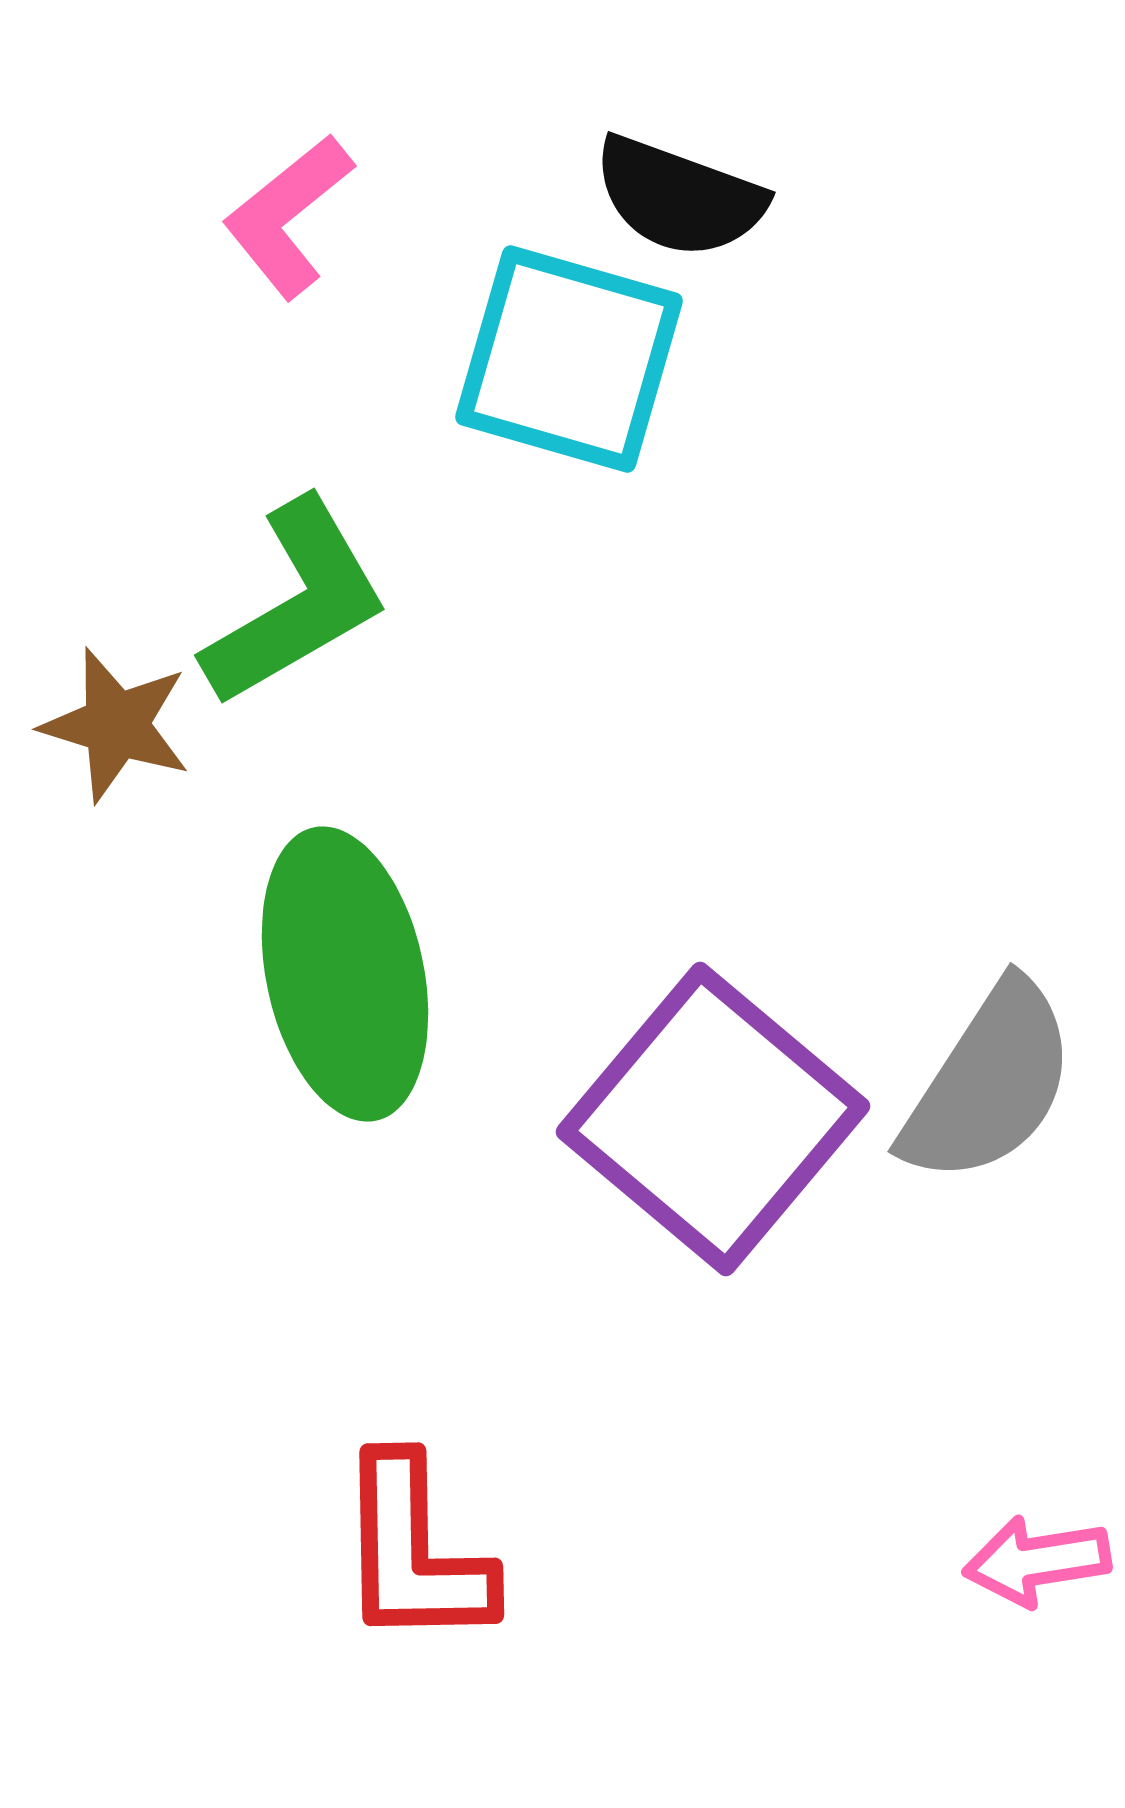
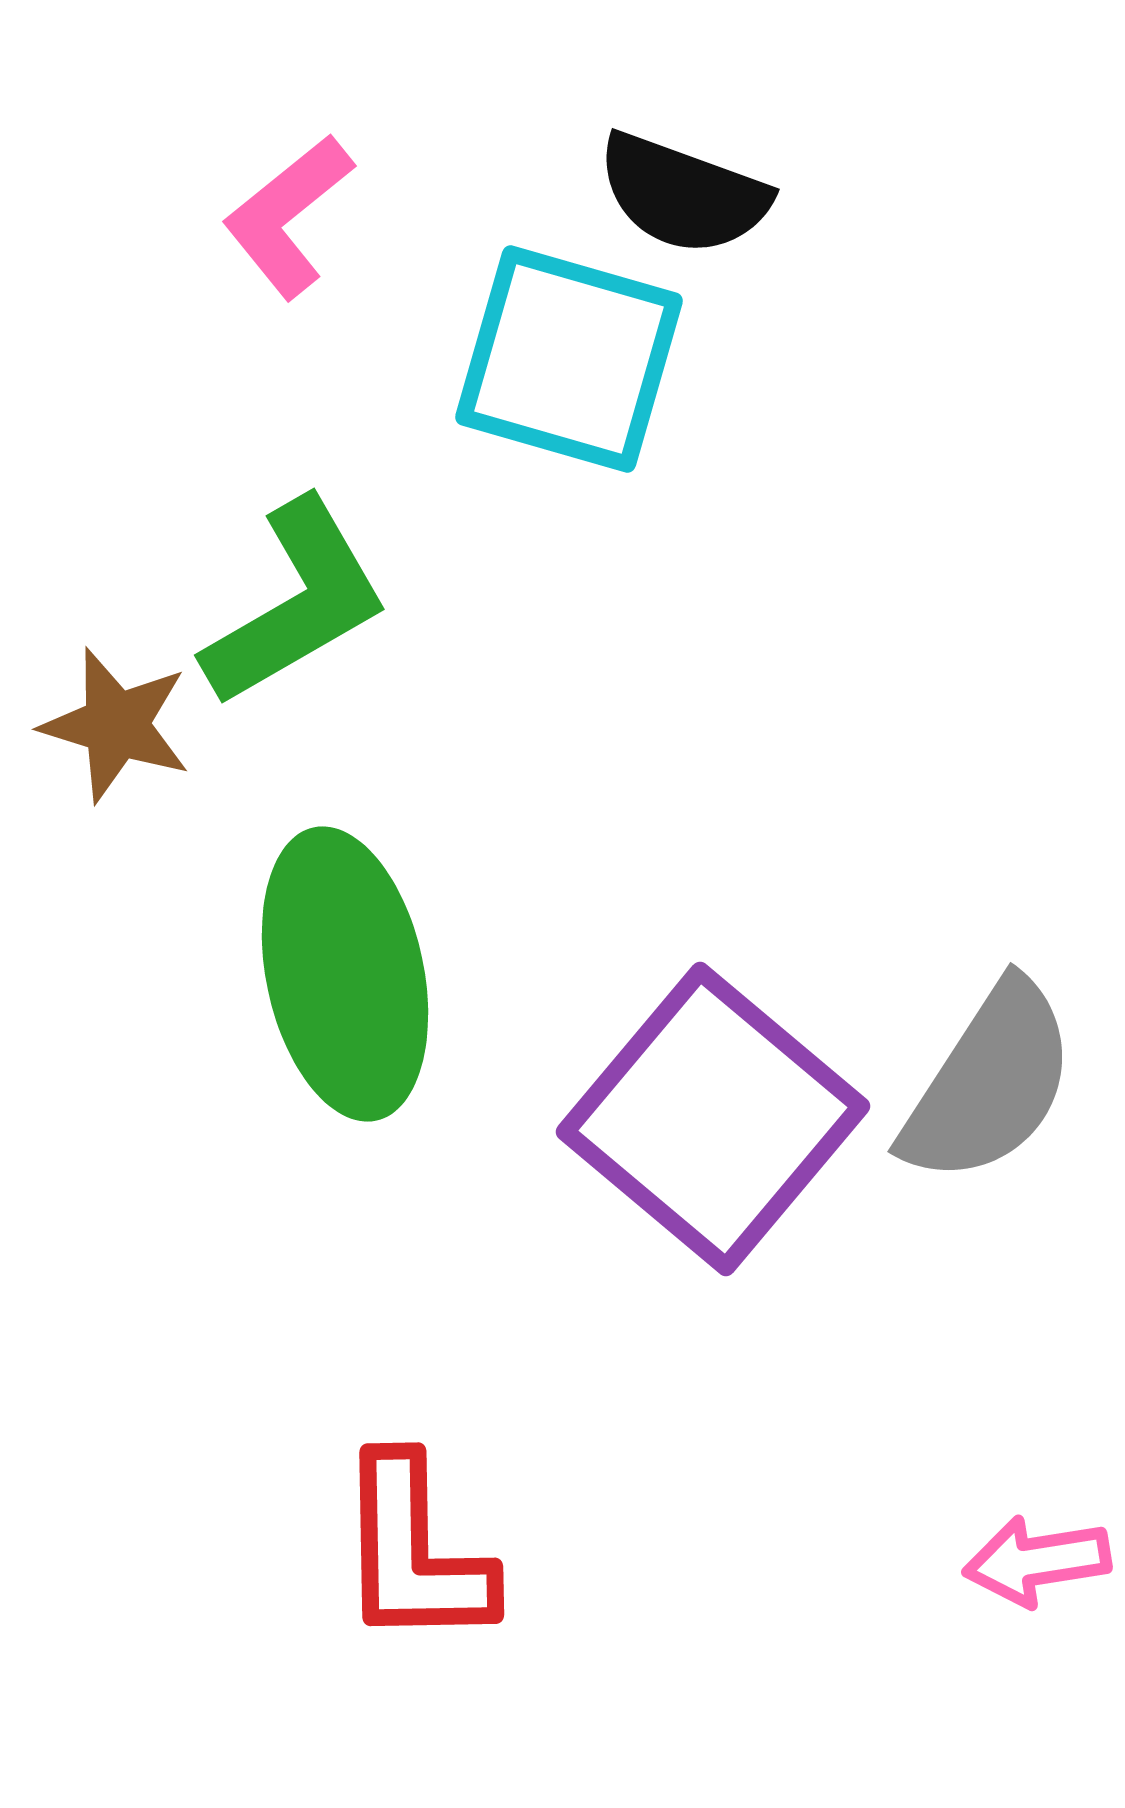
black semicircle: moved 4 px right, 3 px up
